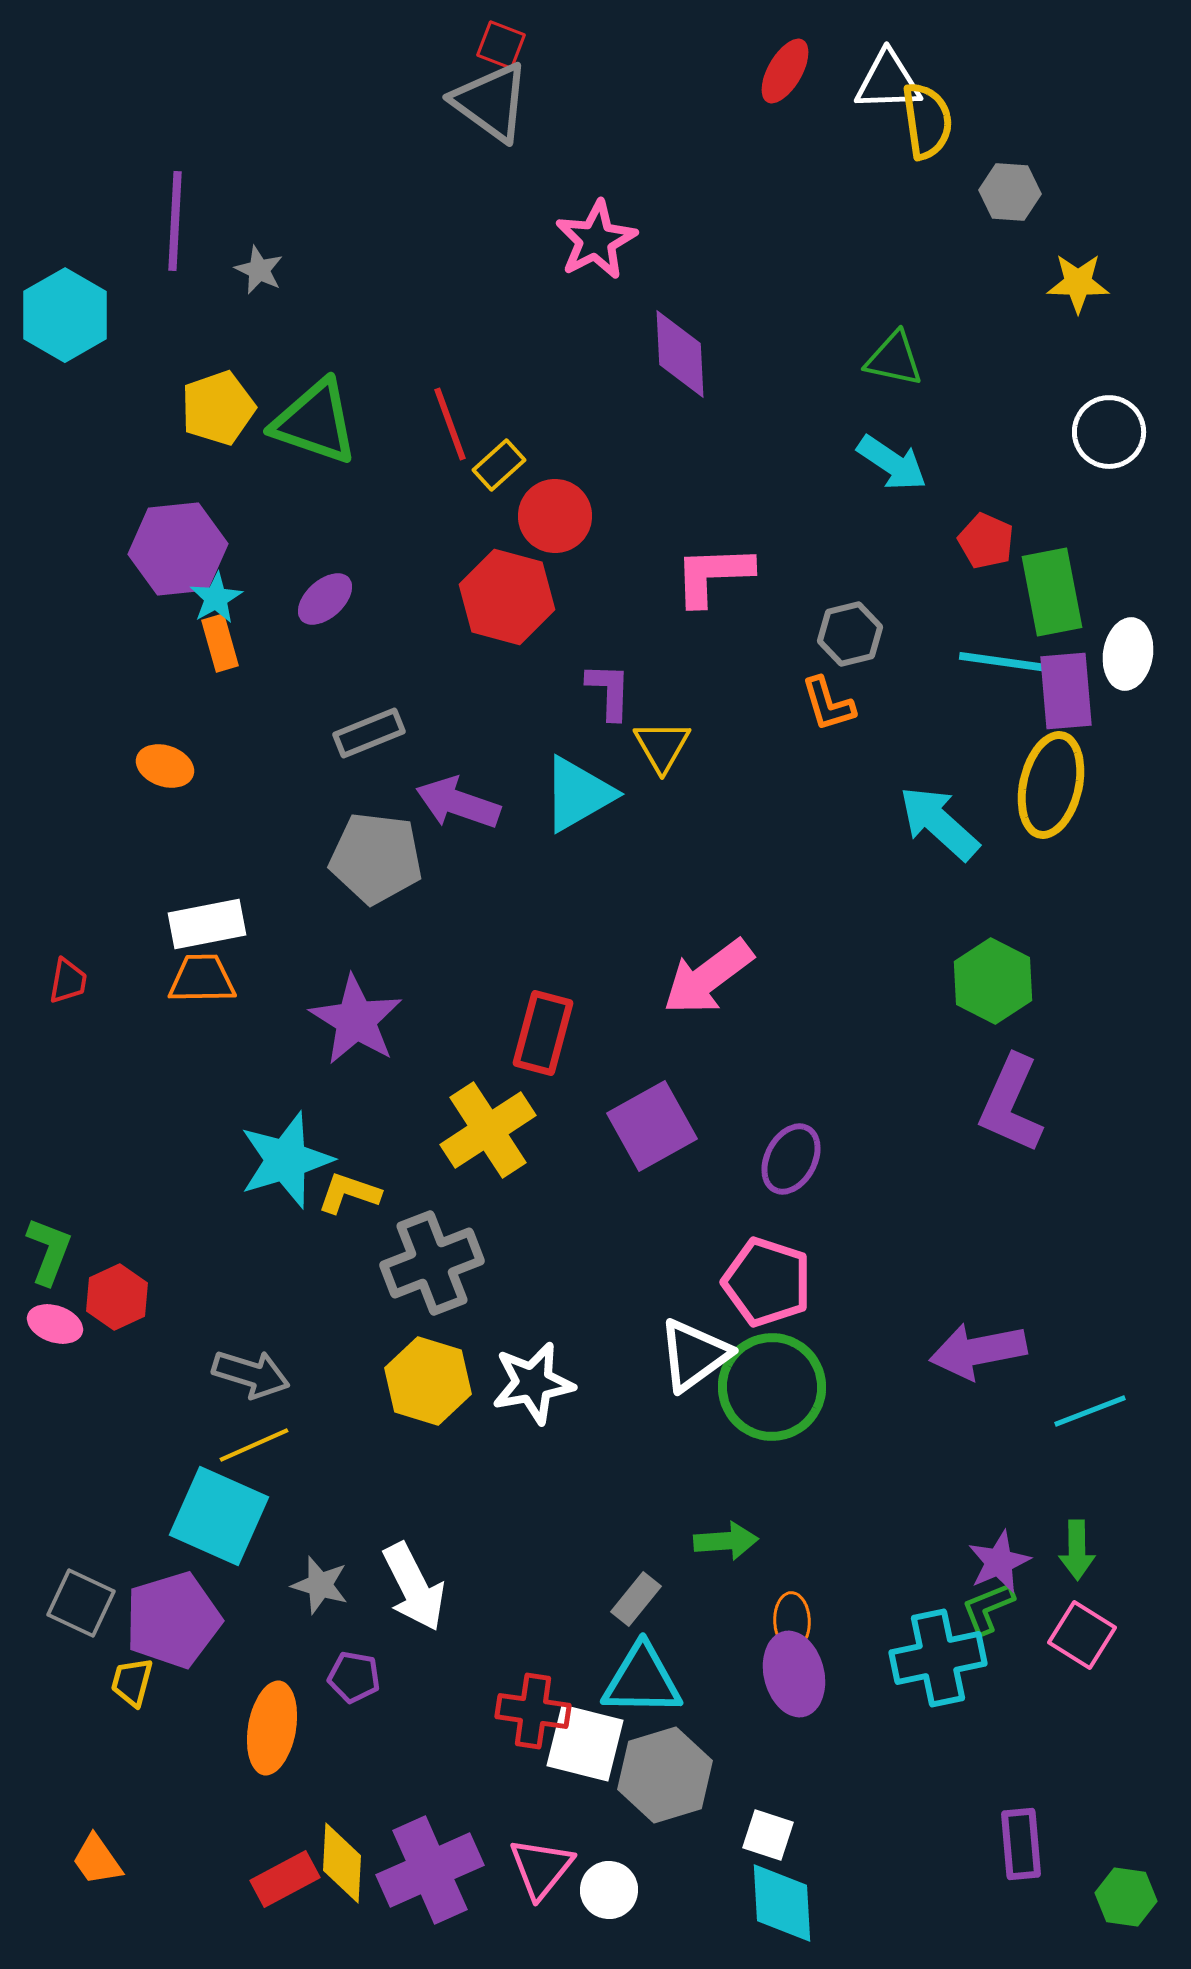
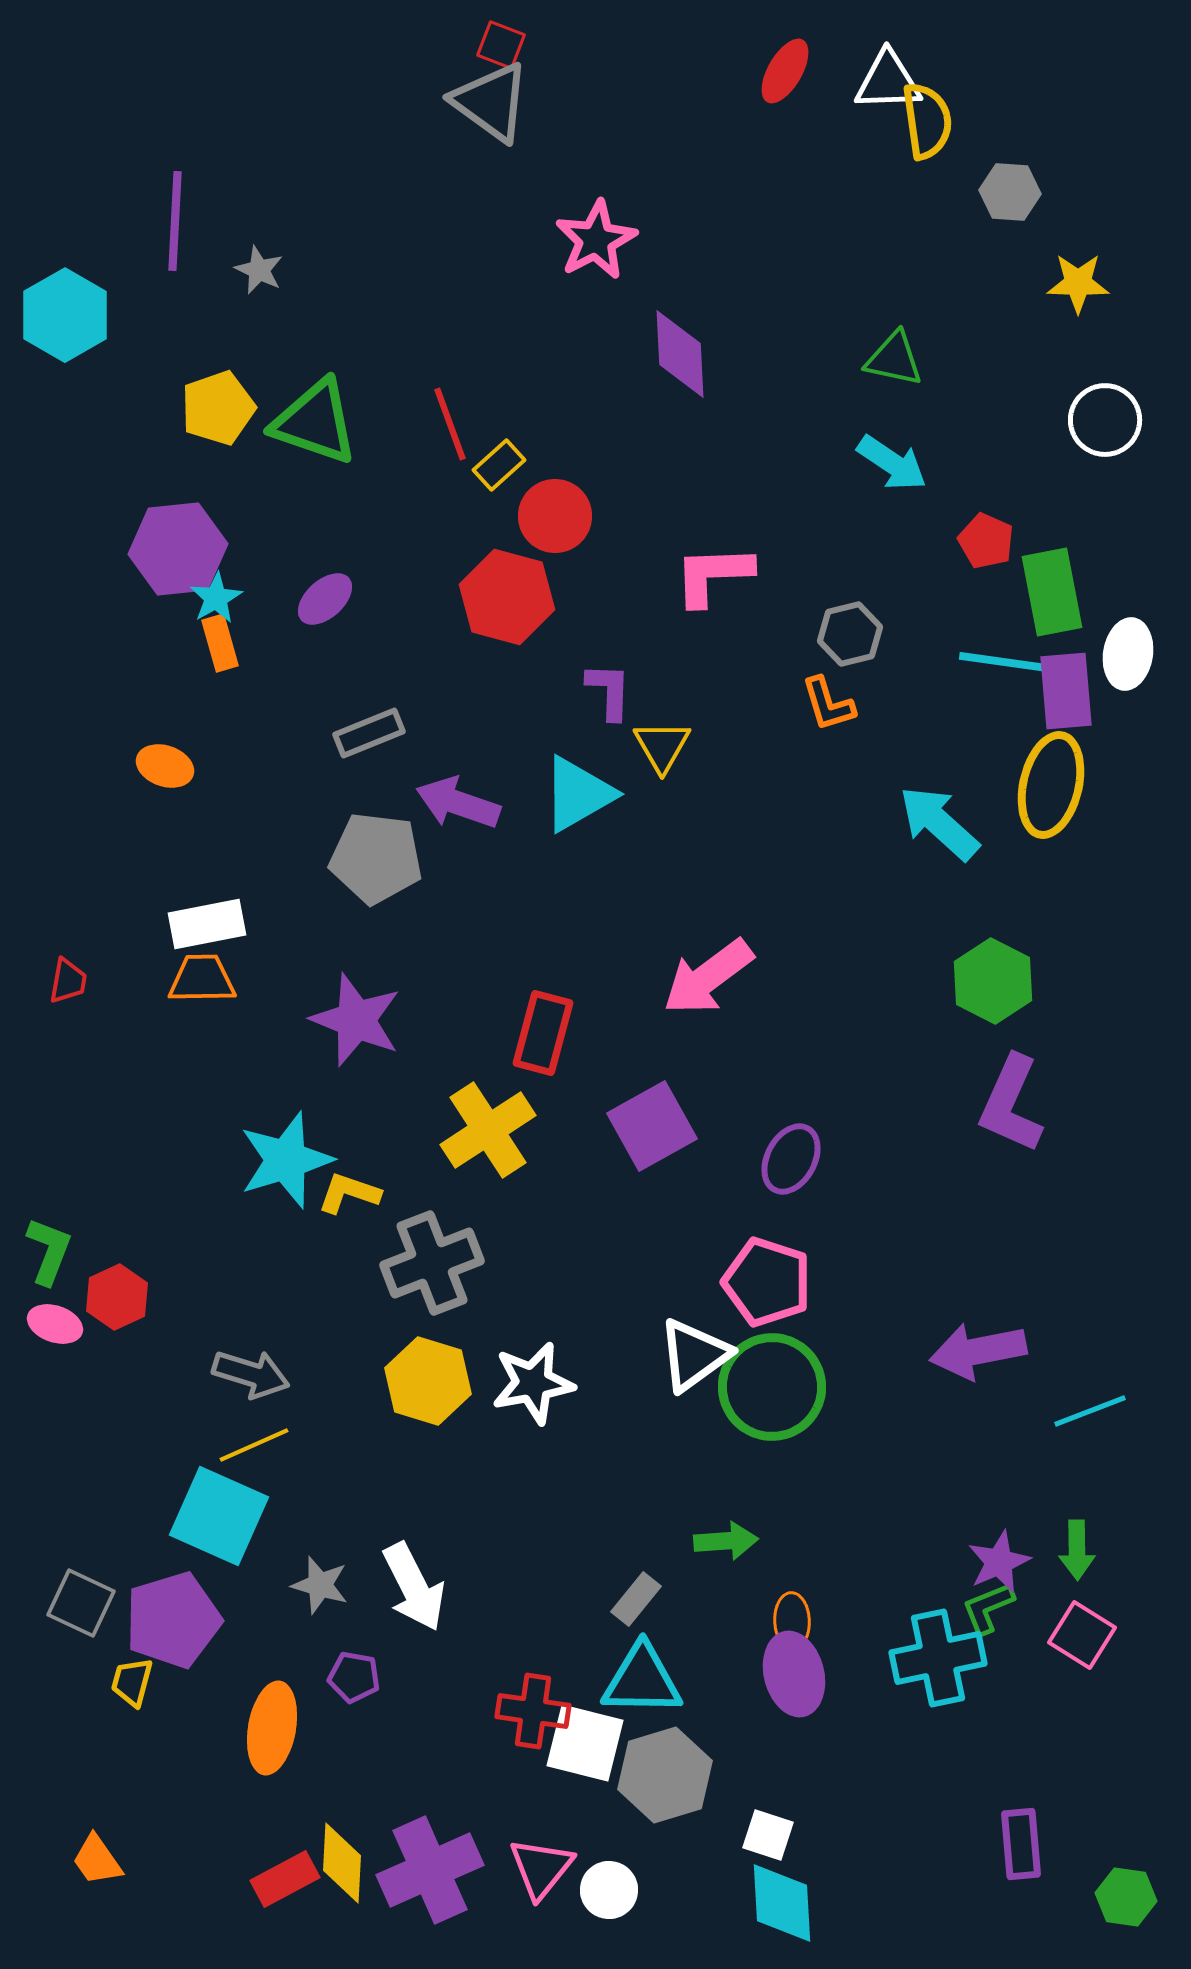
white circle at (1109, 432): moved 4 px left, 12 px up
purple star at (356, 1020): rotated 10 degrees counterclockwise
